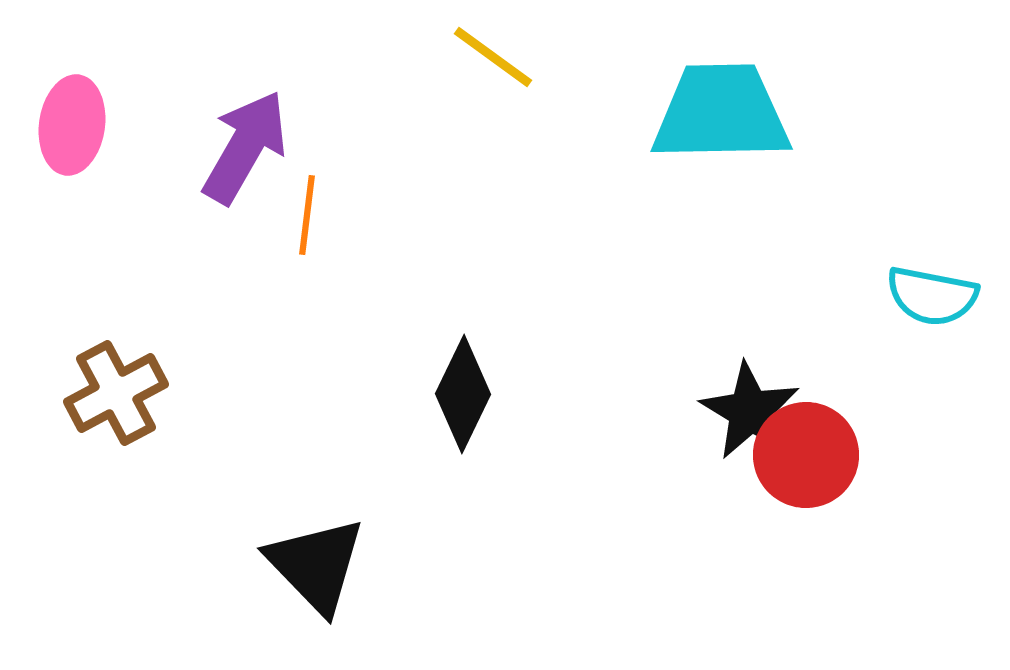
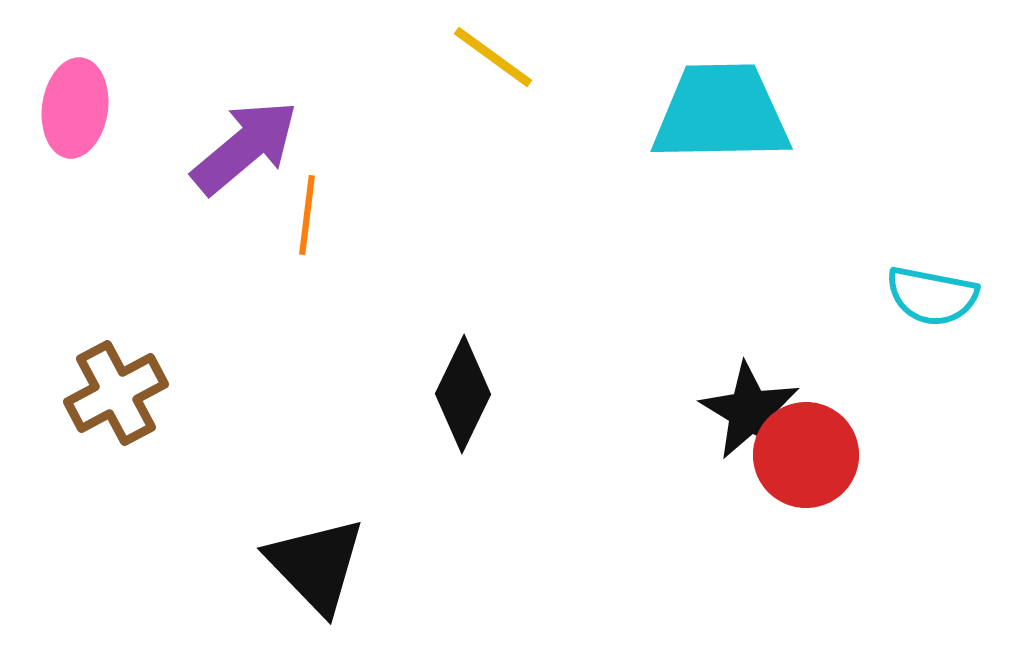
pink ellipse: moved 3 px right, 17 px up
purple arrow: rotated 20 degrees clockwise
